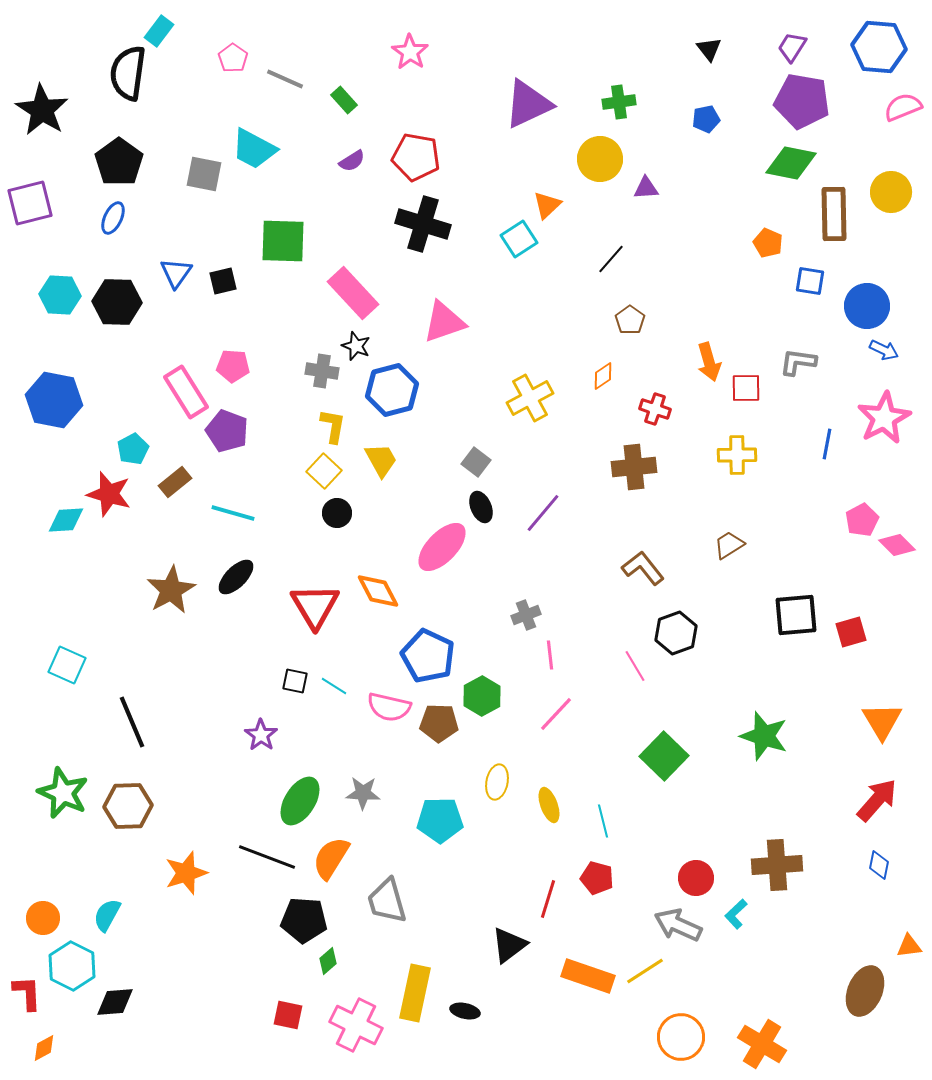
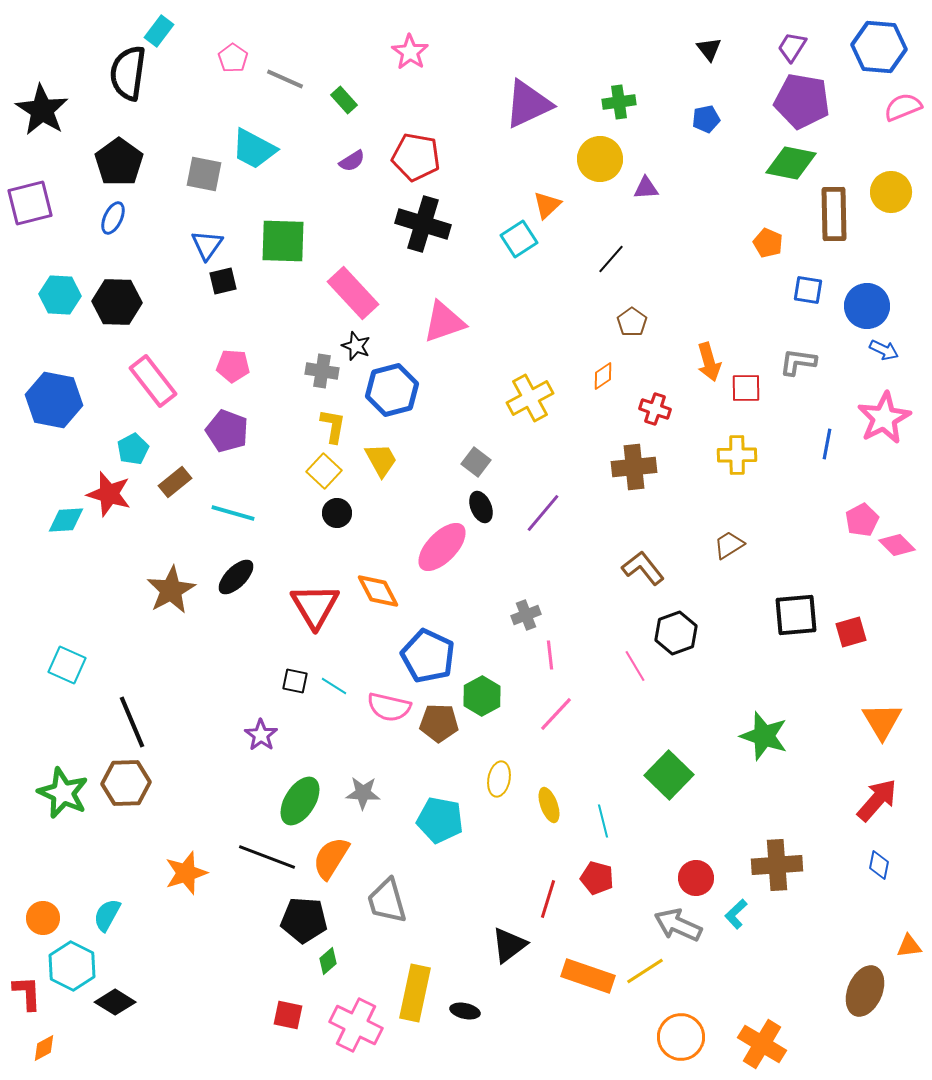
blue triangle at (176, 273): moved 31 px right, 28 px up
blue square at (810, 281): moved 2 px left, 9 px down
brown pentagon at (630, 320): moved 2 px right, 2 px down
pink rectangle at (186, 392): moved 33 px left, 11 px up; rotated 6 degrees counterclockwise
green square at (664, 756): moved 5 px right, 19 px down
yellow ellipse at (497, 782): moved 2 px right, 3 px up
brown hexagon at (128, 806): moved 2 px left, 23 px up
cyan pentagon at (440, 820): rotated 12 degrees clockwise
black diamond at (115, 1002): rotated 36 degrees clockwise
